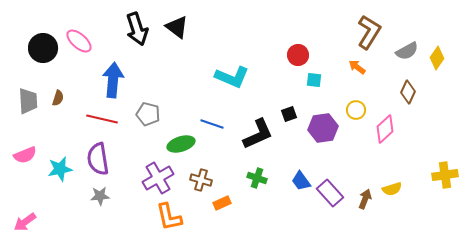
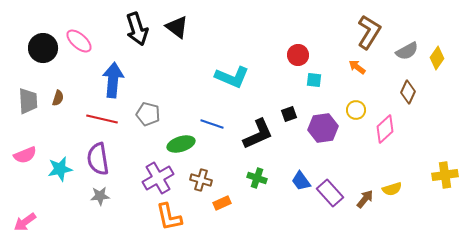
brown arrow: rotated 18 degrees clockwise
